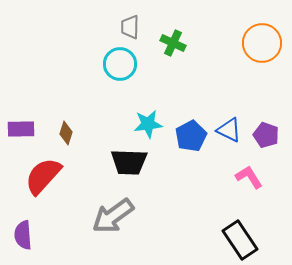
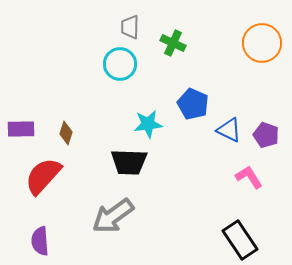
blue pentagon: moved 2 px right, 32 px up; rotated 20 degrees counterclockwise
purple semicircle: moved 17 px right, 6 px down
